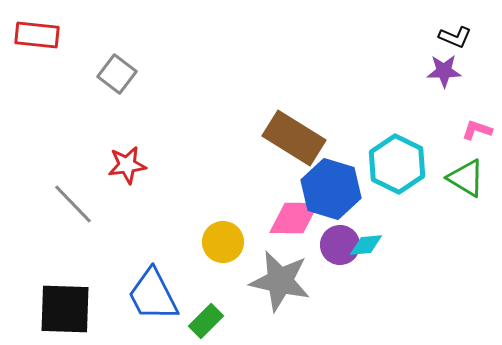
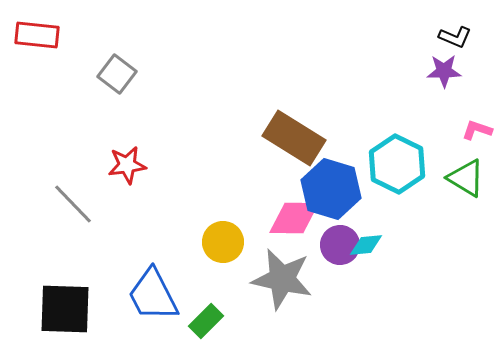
gray star: moved 2 px right, 2 px up
